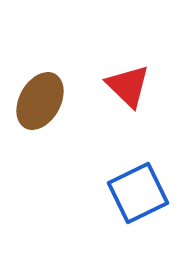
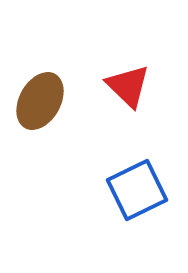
blue square: moved 1 px left, 3 px up
